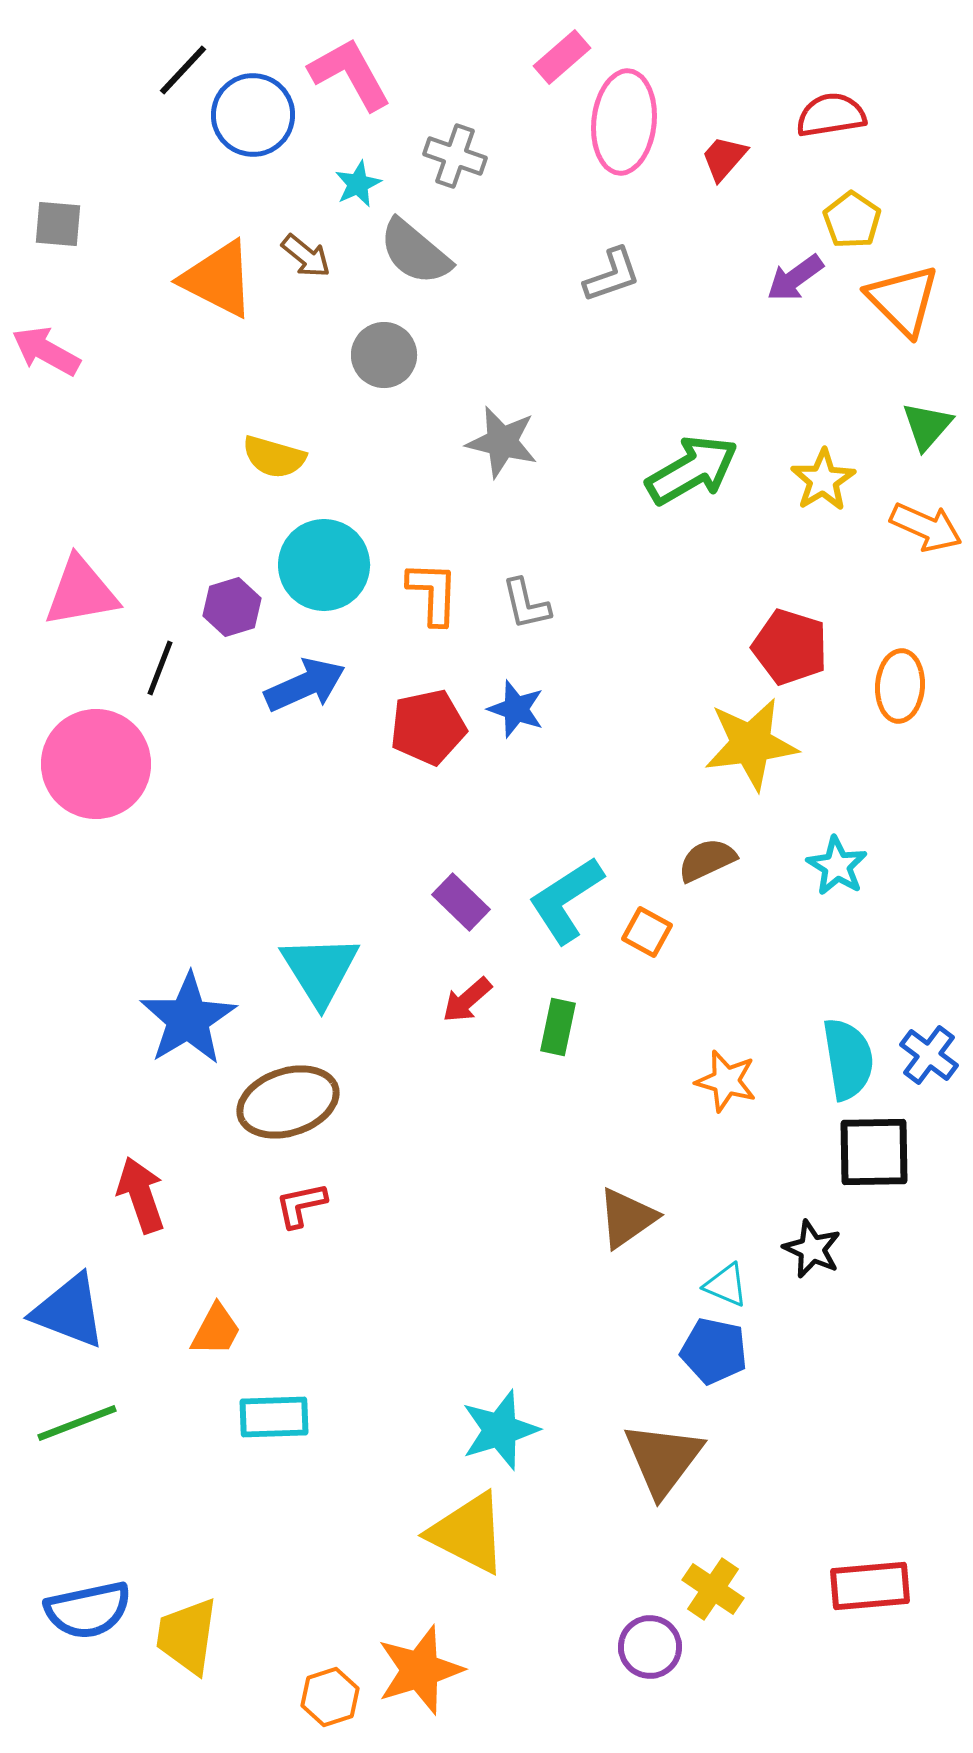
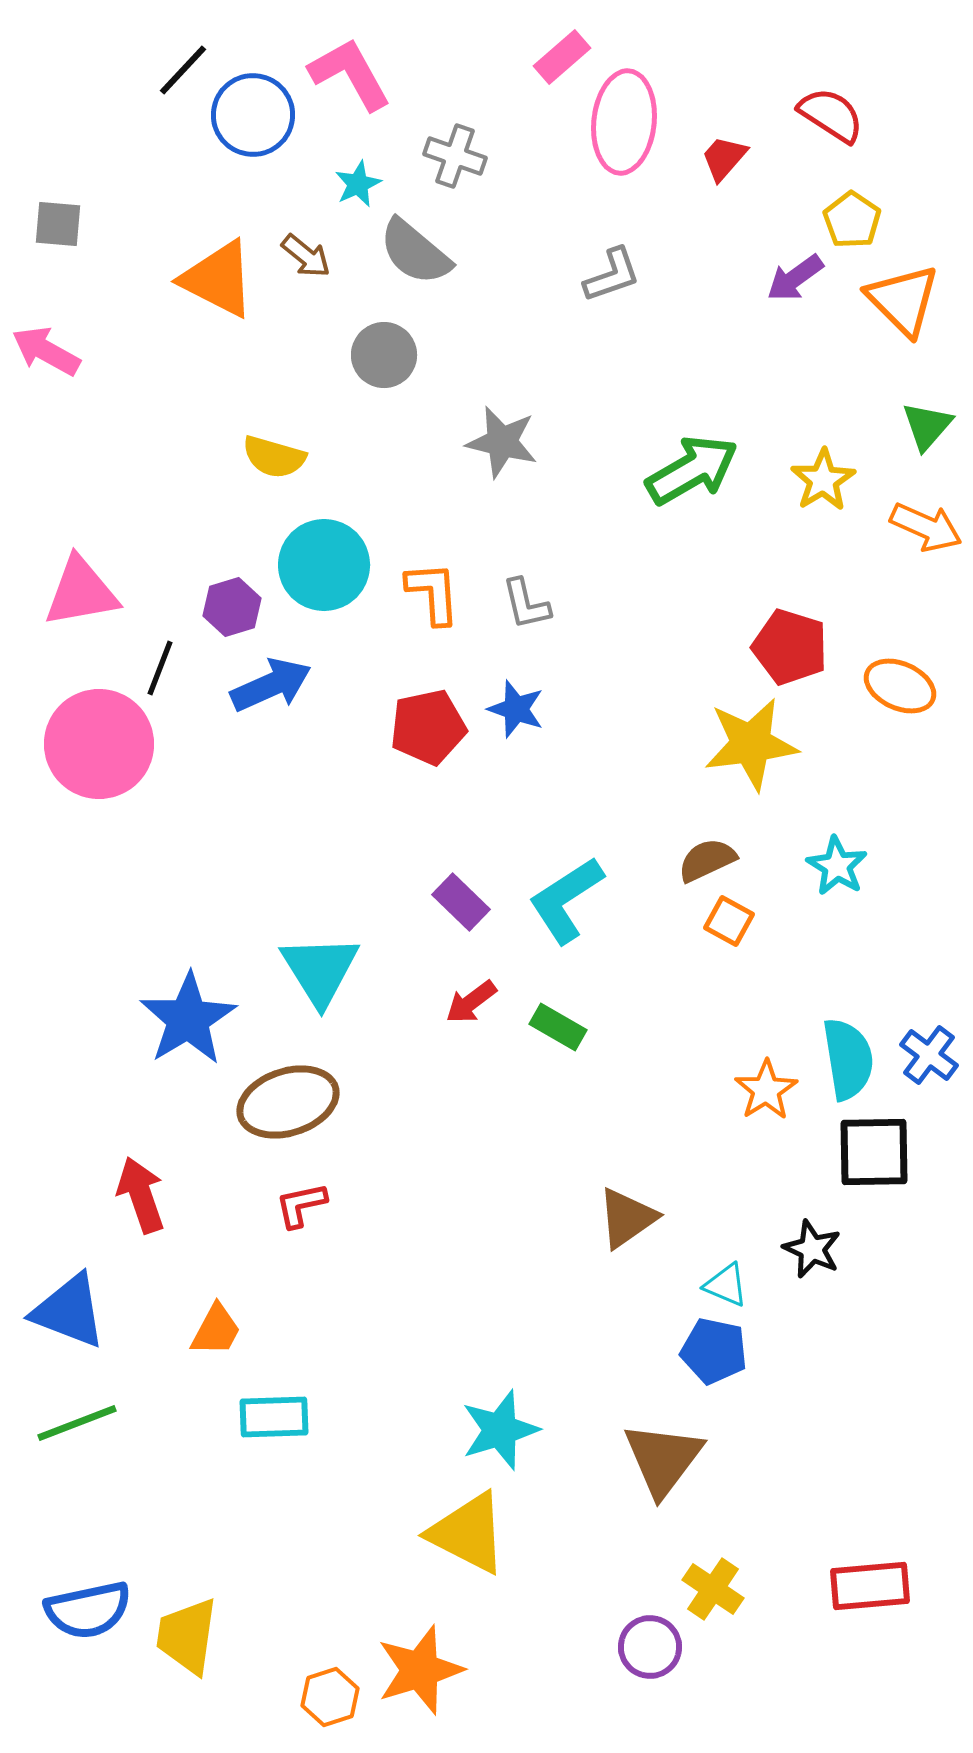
red semicircle at (831, 115): rotated 42 degrees clockwise
orange L-shape at (433, 593): rotated 6 degrees counterclockwise
blue arrow at (305, 685): moved 34 px left
orange ellipse at (900, 686): rotated 70 degrees counterclockwise
pink circle at (96, 764): moved 3 px right, 20 px up
orange square at (647, 932): moved 82 px right, 11 px up
red arrow at (467, 1000): moved 4 px right, 2 px down; rotated 4 degrees clockwise
green rectangle at (558, 1027): rotated 72 degrees counterclockwise
orange star at (726, 1081): moved 40 px right, 9 px down; rotated 24 degrees clockwise
